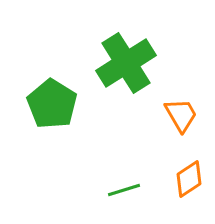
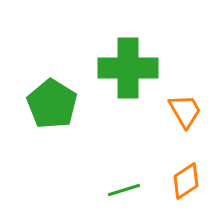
green cross: moved 2 px right, 5 px down; rotated 32 degrees clockwise
orange trapezoid: moved 4 px right, 4 px up
orange diamond: moved 3 px left, 2 px down
